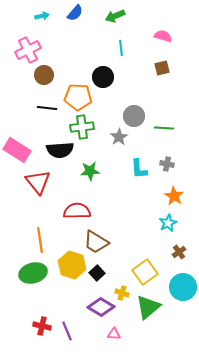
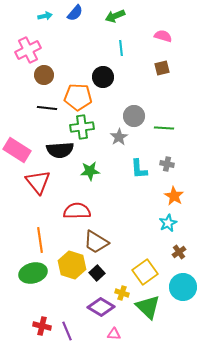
cyan arrow: moved 3 px right
green triangle: rotated 36 degrees counterclockwise
